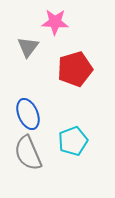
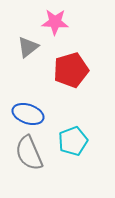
gray triangle: rotated 15 degrees clockwise
red pentagon: moved 4 px left, 1 px down
blue ellipse: rotated 48 degrees counterclockwise
gray semicircle: moved 1 px right
